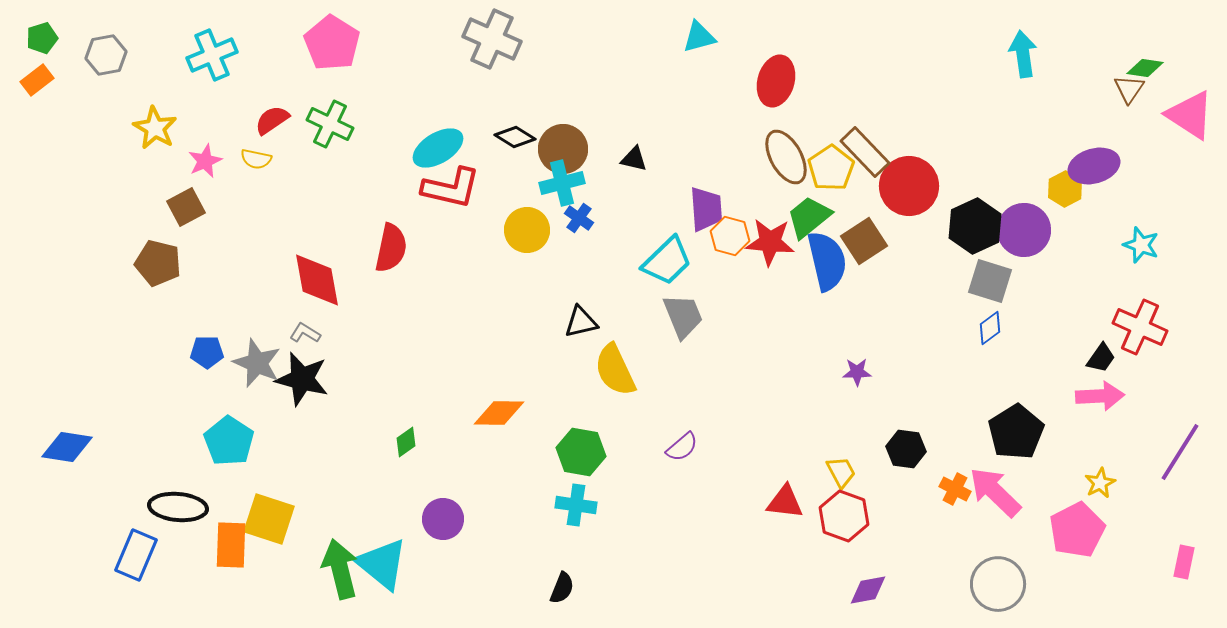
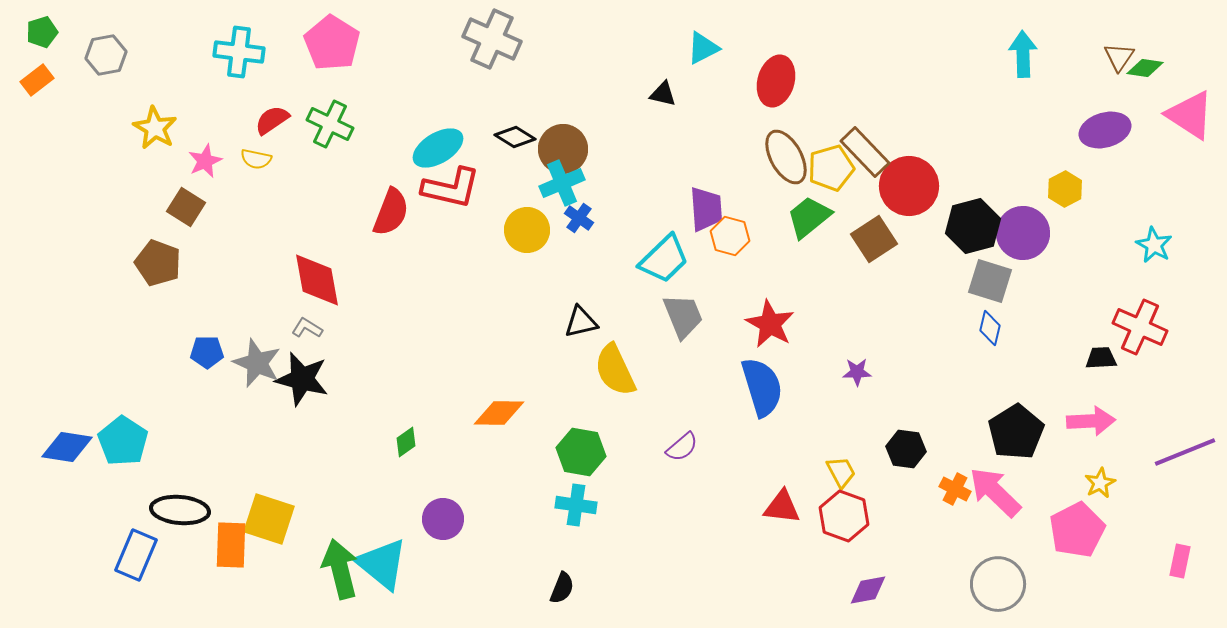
cyan triangle at (699, 37): moved 4 px right, 11 px down; rotated 12 degrees counterclockwise
green pentagon at (42, 38): moved 6 px up
cyan arrow at (1023, 54): rotated 6 degrees clockwise
cyan cross at (212, 55): moved 27 px right, 3 px up; rotated 30 degrees clockwise
brown triangle at (1129, 89): moved 10 px left, 32 px up
black triangle at (634, 159): moved 29 px right, 65 px up
purple ellipse at (1094, 166): moved 11 px right, 36 px up
yellow pentagon at (831, 168): rotated 18 degrees clockwise
cyan cross at (562, 183): rotated 9 degrees counterclockwise
brown square at (186, 207): rotated 30 degrees counterclockwise
black hexagon at (975, 226): moved 2 px left; rotated 10 degrees clockwise
purple circle at (1024, 230): moved 1 px left, 3 px down
brown square at (864, 241): moved 10 px right, 2 px up
red star at (770, 242): moved 82 px down; rotated 24 degrees clockwise
cyan star at (1141, 245): moved 13 px right; rotated 9 degrees clockwise
red semicircle at (391, 248): moved 36 px up; rotated 9 degrees clockwise
cyan trapezoid at (667, 261): moved 3 px left, 2 px up
blue semicircle at (827, 261): moved 65 px left, 126 px down; rotated 4 degrees counterclockwise
brown pentagon at (158, 263): rotated 6 degrees clockwise
blue diamond at (990, 328): rotated 40 degrees counterclockwise
gray L-shape at (305, 333): moved 2 px right, 5 px up
black trapezoid at (1101, 358): rotated 128 degrees counterclockwise
pink arrow at (1100, 396): moved 9 px left, 25 px down
cyan pentagon at (229, 441): moved 106 px left
purple line at (1180, 452): moved 5 px right; rotated 36 degrees clockwise
red triangle at (785, 502): moved 3 px left, 5 px down
black ellipse at (178, 507): moved 2 px right, 3 px down
pink rectangle at (1184, 562): moved 4 px left, 1 px up
